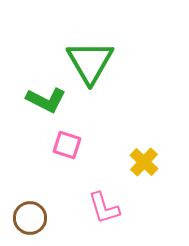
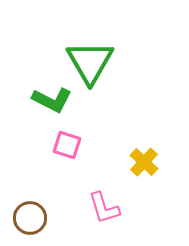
green L-shape: moved 6 px right
